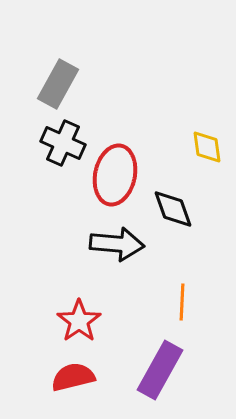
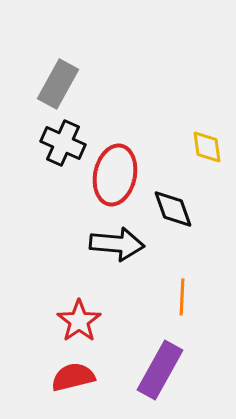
orange line: moved 5 px up
